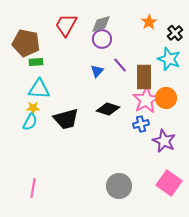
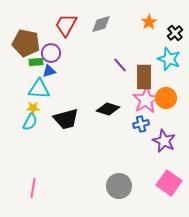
purple circle: moved 51 px left, 14 px down
blue triangle: moved 48 px left; rotated 32 degrees clockwise
